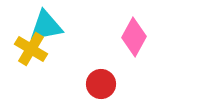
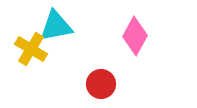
cyan triangle: moved 10 px right
pink diamond: moved 1 px right, 1 px up
